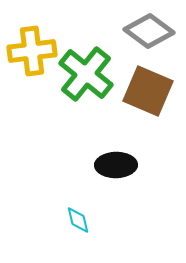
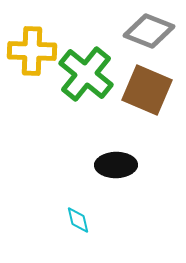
gray diamond: rotated 15 degrees counterclockwise
yellow cross: rotated 9 degrees clockwise
brown square: moved 1 px left, 1 px up
